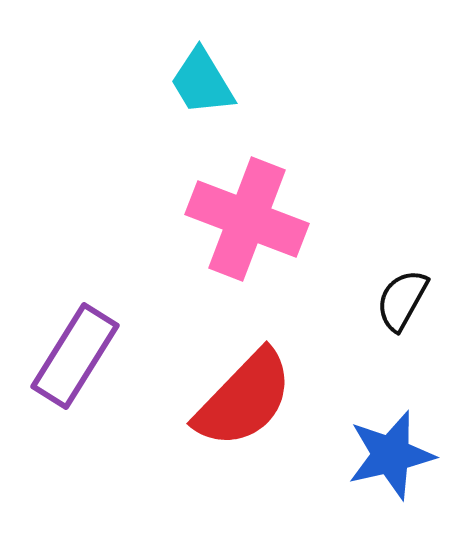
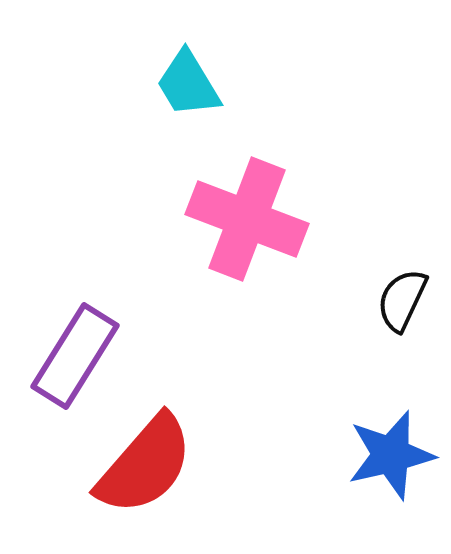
cyan trapezoid: moved 14 px left, 2 px down
black semicircle: rotated 4 degrees counterclockwise
red semicircle: moved 99 px left, 66 px down; rotated 3 degrees counterclockwise
